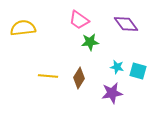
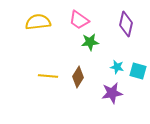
purple diamond: rotated 50 degrees clockwise
yellow semicircle: moved 15 px right, 6 px up
brown diamond: moved 1 px left, 1 px up
